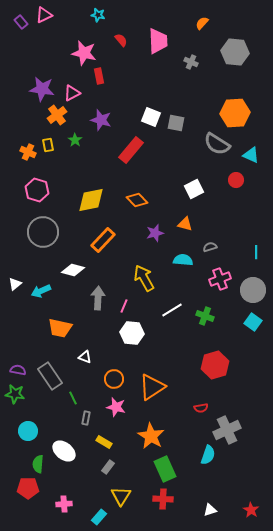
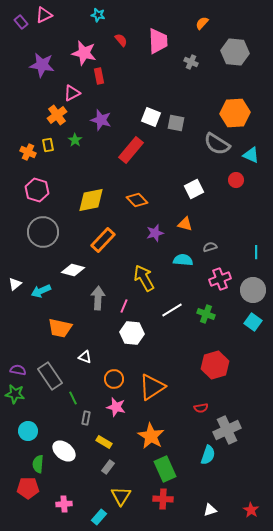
purple star at (42, 89): moved 24 px up
green cross at (205, 316): moved 1 px right, 2 px up
